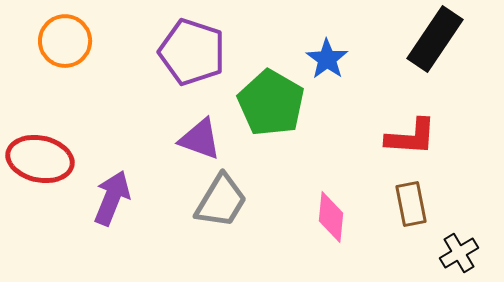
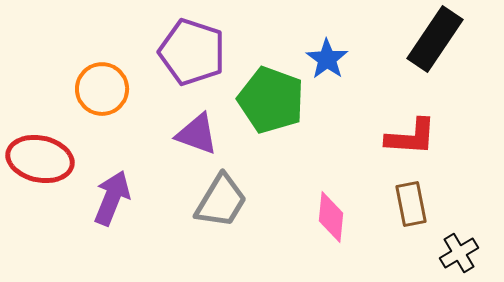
orange circle: moved 37 px right, 48 px down
green pentagon: moved 3 px up; rotated 10 degrees counterclockwise
purple triangle: moved 3 px left, 5 px up
